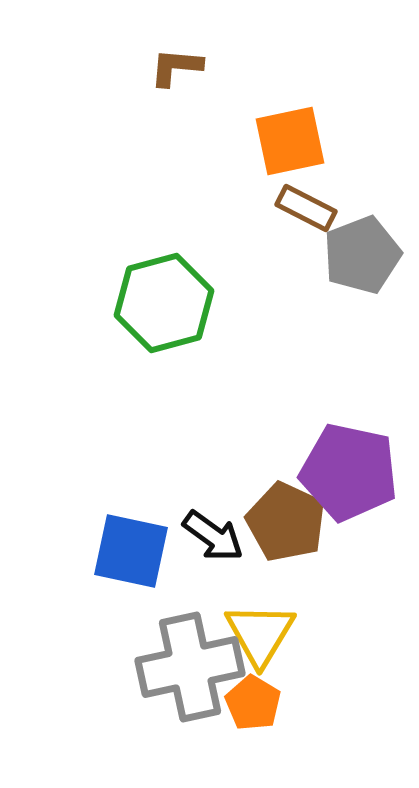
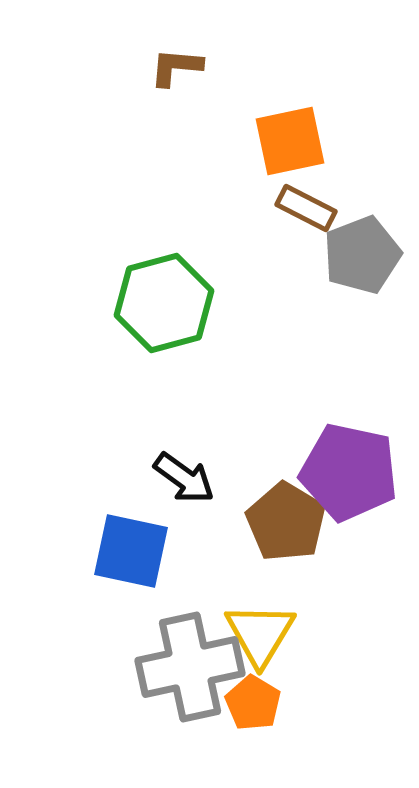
brown pentagon: rotated 6 degrees clockwise
black arrow: moved 29 px left, 58 px up
